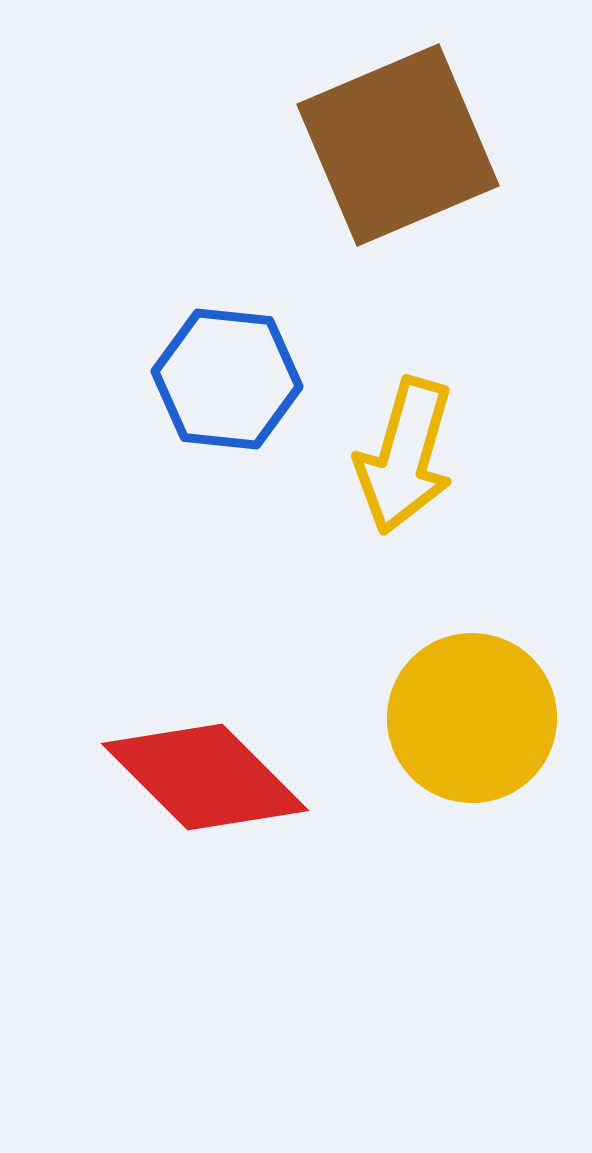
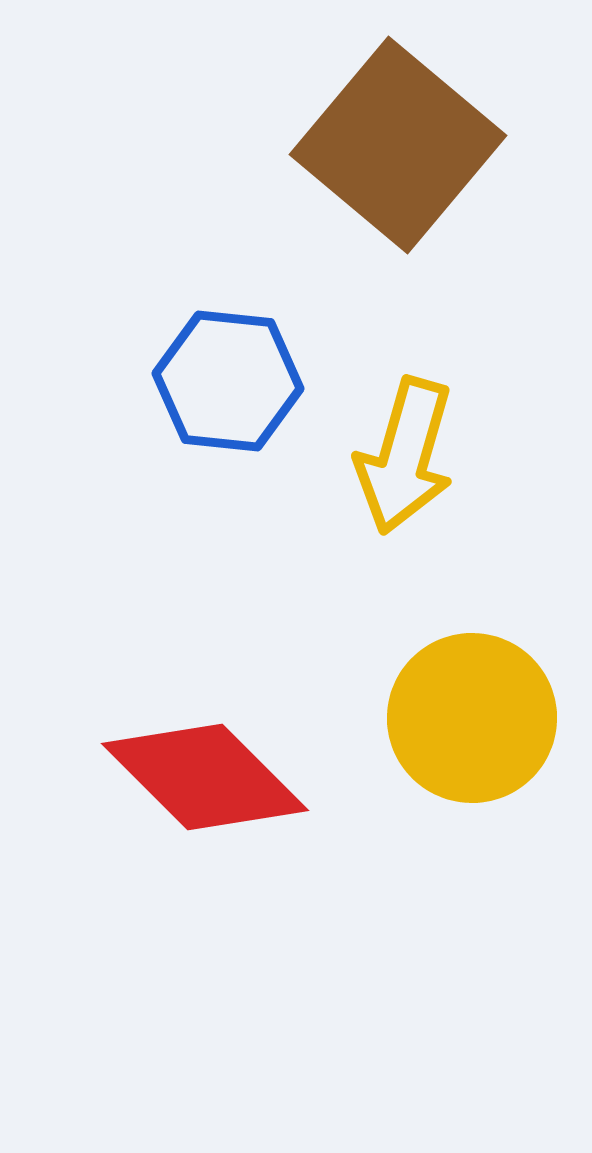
brown square: rotated 27 degrees counterclockwise
blue hexagon: moved 1 px right, 2 px down
